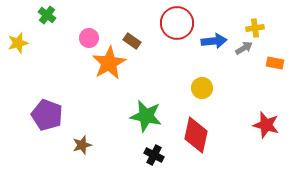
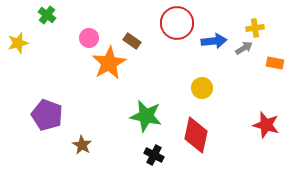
brown star: rotated 24 degrees counterclockwise
